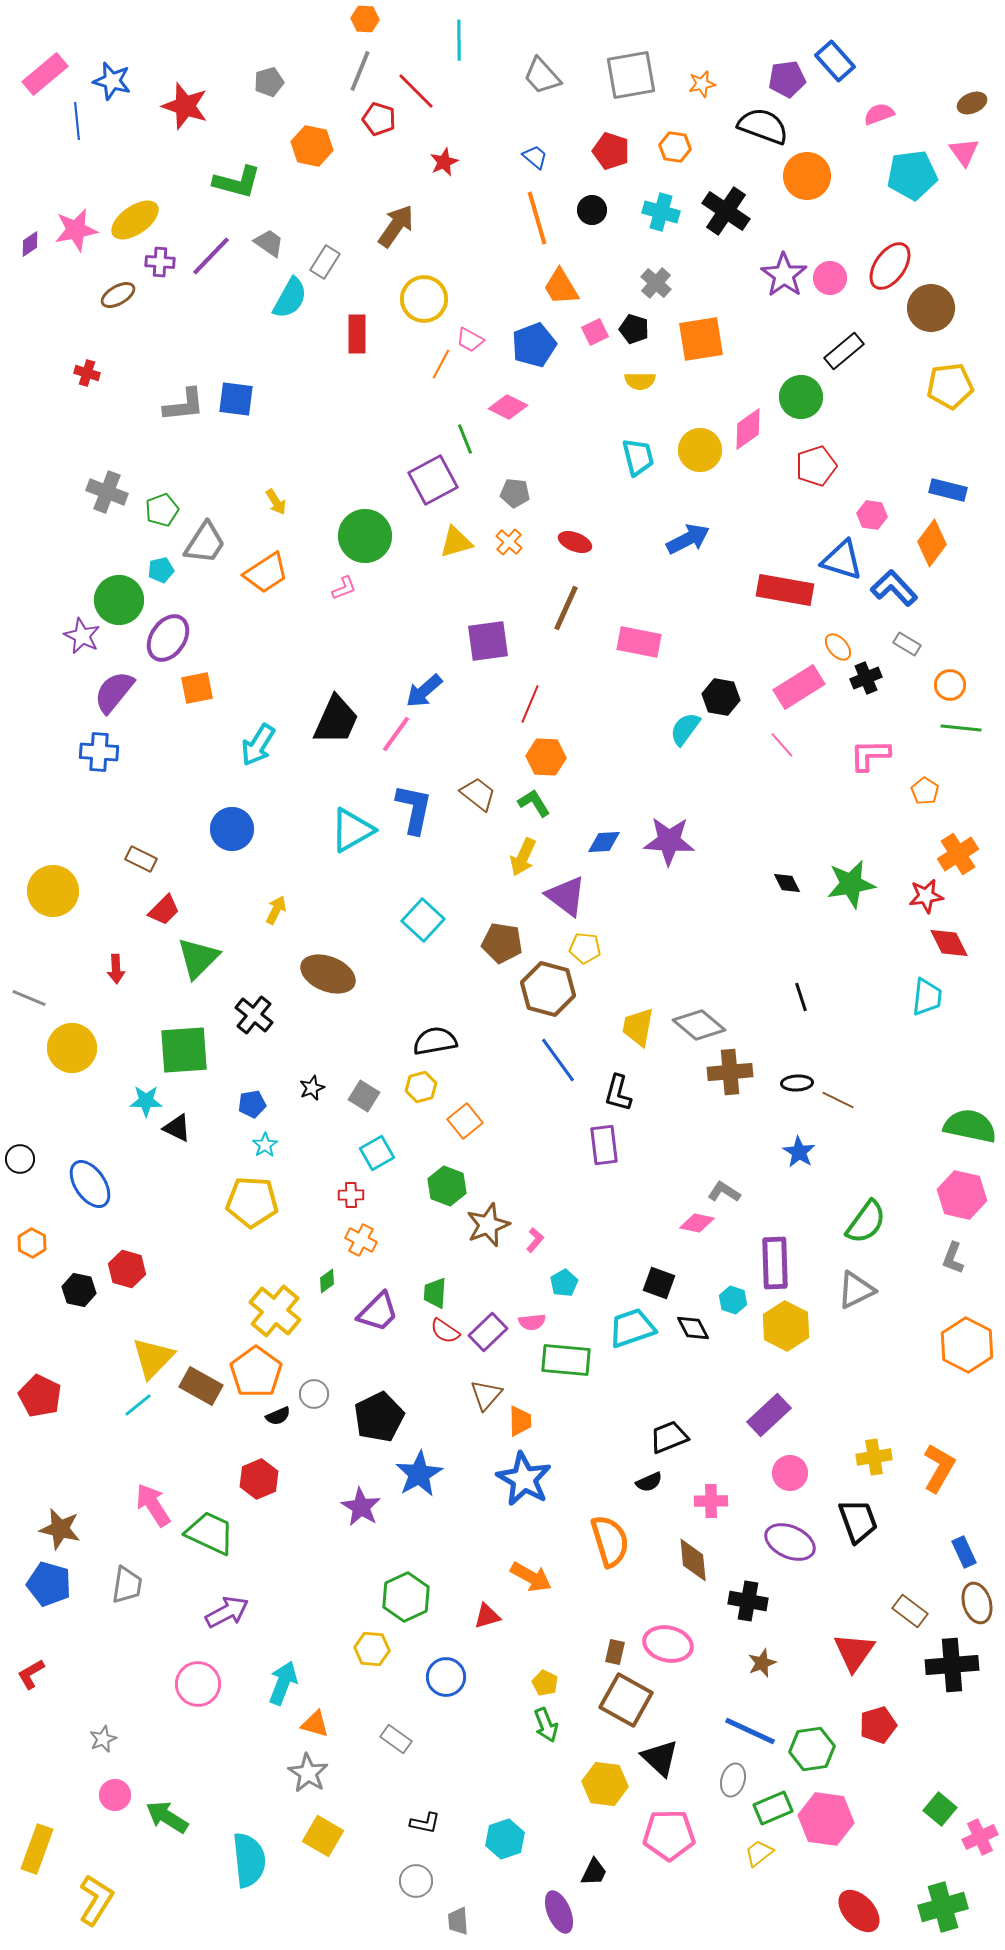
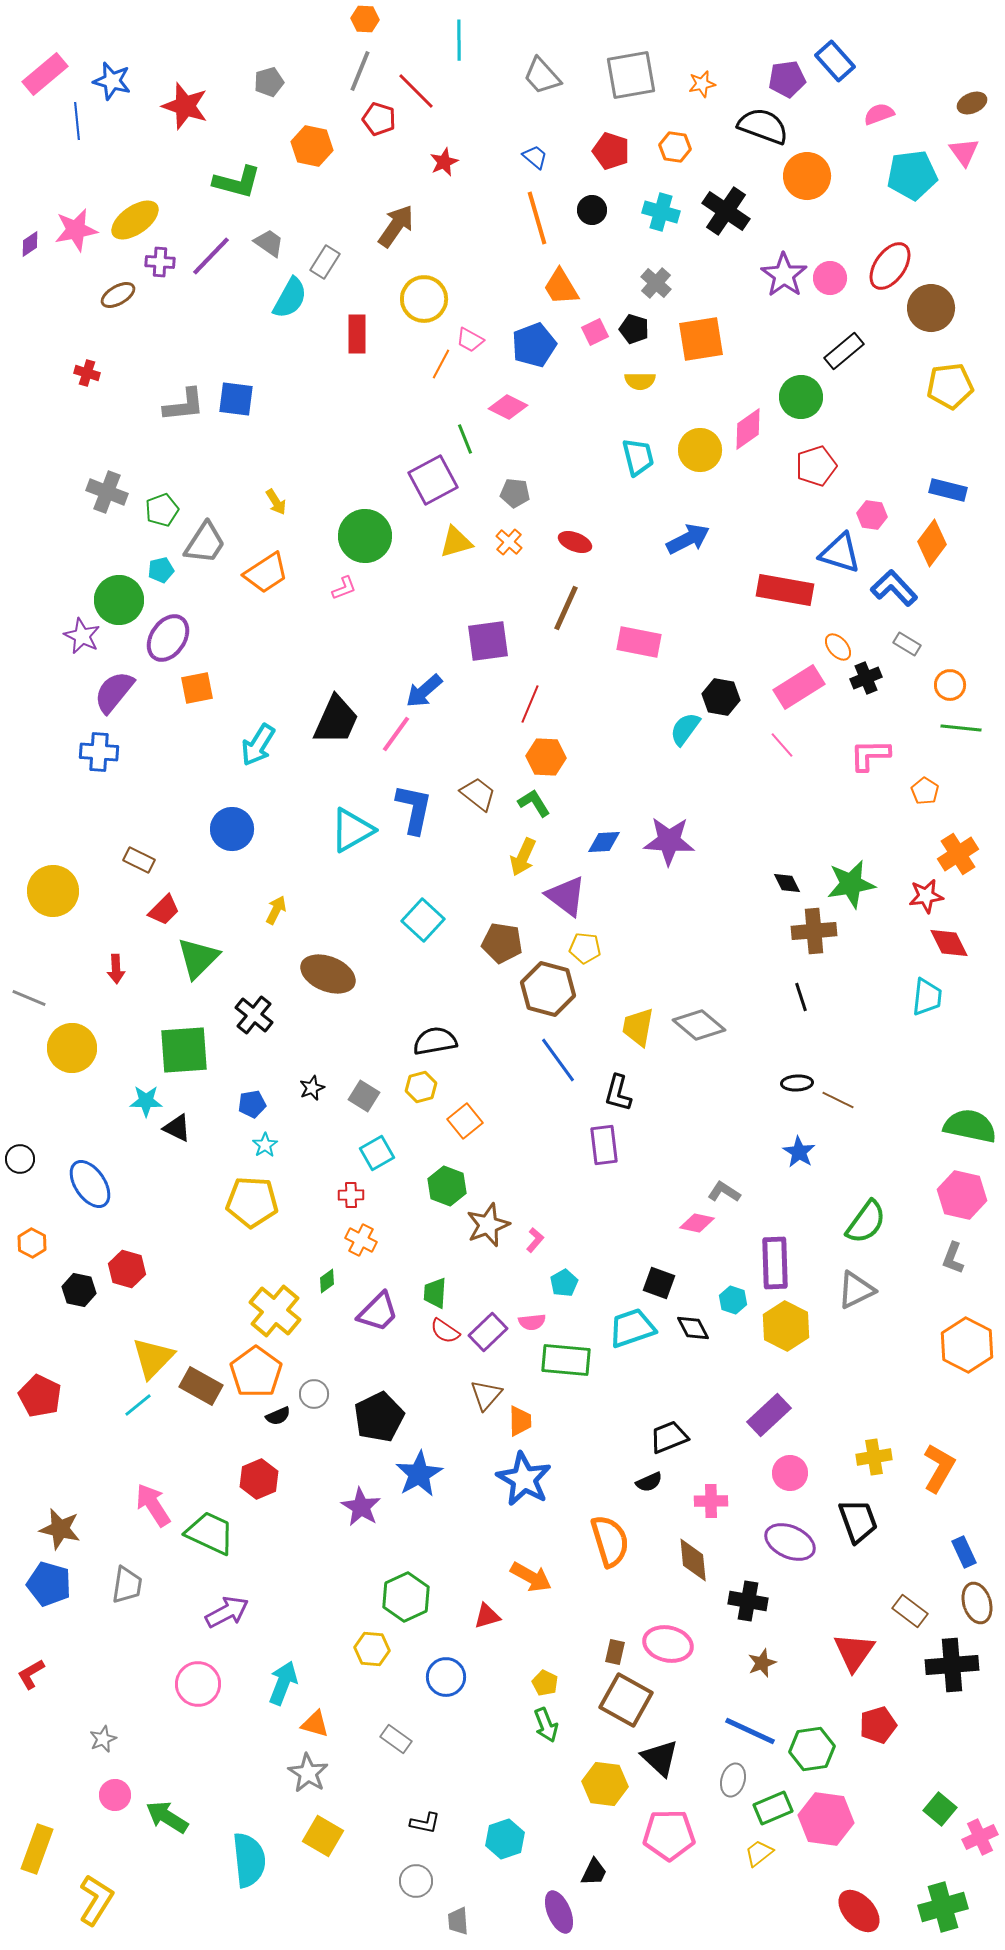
blue triangle at (842, 560): moved 2 px left, 7 px up
brown rectangle at (141, 859): moved 2 px left, 1 px down
brown cross at (730, 1072): moved 84 px right, 141 px up
